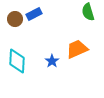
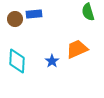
blue rectangle: rotated 21 degrees clockwise
